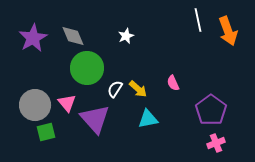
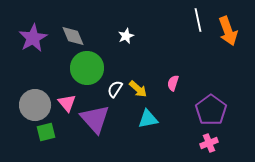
pink semicircle: rotated 42 degrees clockwise
pink cross: moved 7 px left
